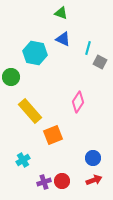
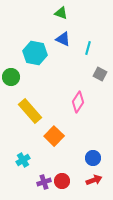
gray square: moved 12 px down
orange square: moved 1 px right, 1 px down; rotated 24 degrees counterclockwise
